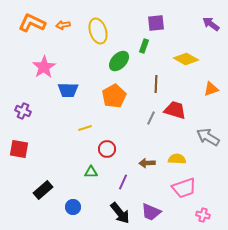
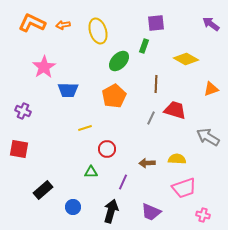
black arrow: moved 9 px left, 2 px up; rotated 125 degrees counterclockwise
